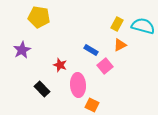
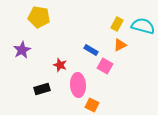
pink square: rotated 21 degrees counterclockwise
black rectangle: rotated 63 degrees counterclockwise
